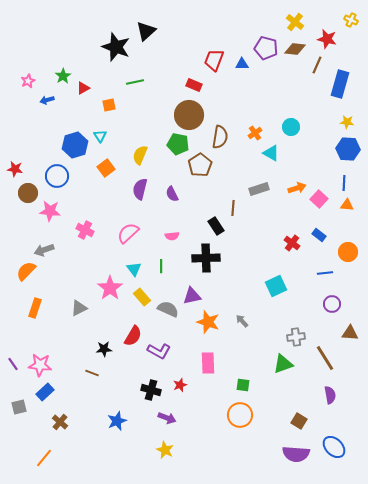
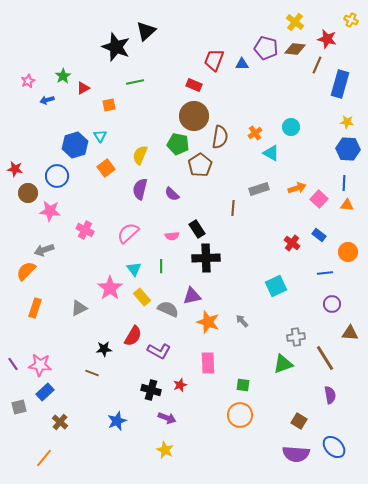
brown circle at (189, 115): moved 5 px right, 1 px down
purple semicircle at (172, 194): rotated 21 degrees counterclockwise
black rectangle at (216, 226): moved 19 px left, 3 px down
